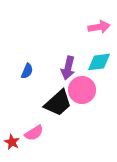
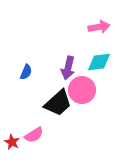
blue semicircle: moved 1 px left, 1 px down
pink semicircle: moved 2 px down
